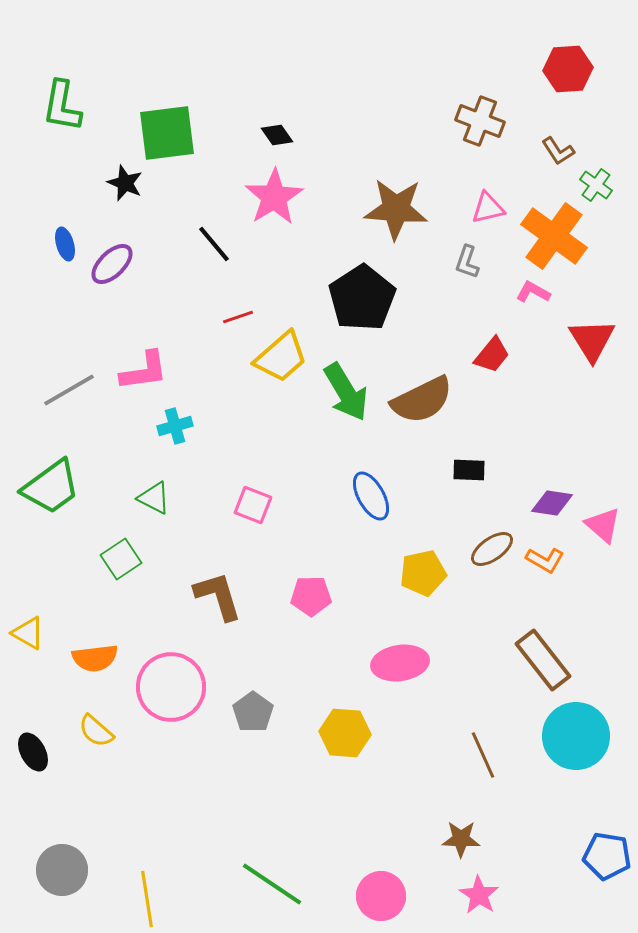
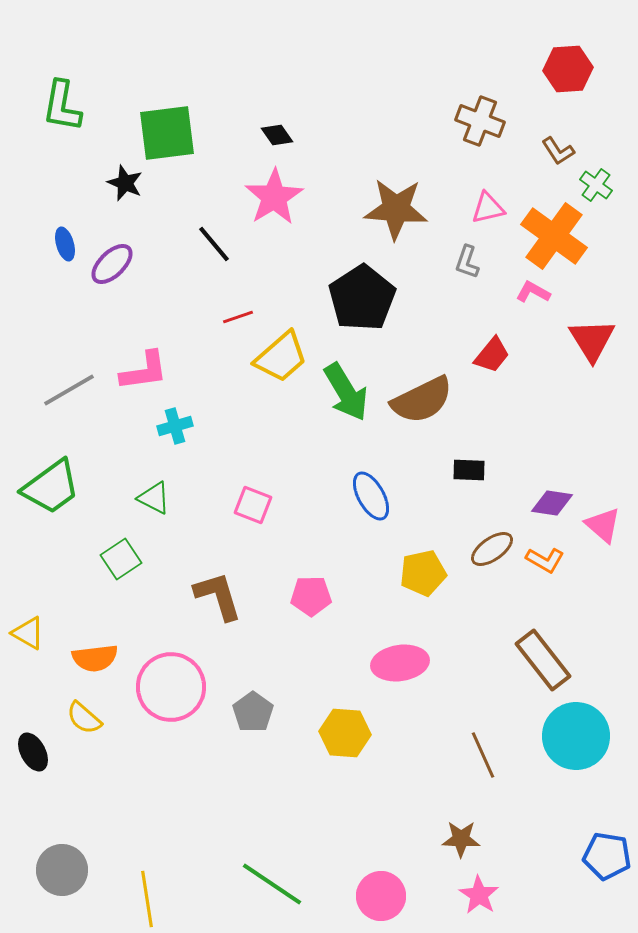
yellow semicircle at (96, 731): moved 12 px left, 13 px up
